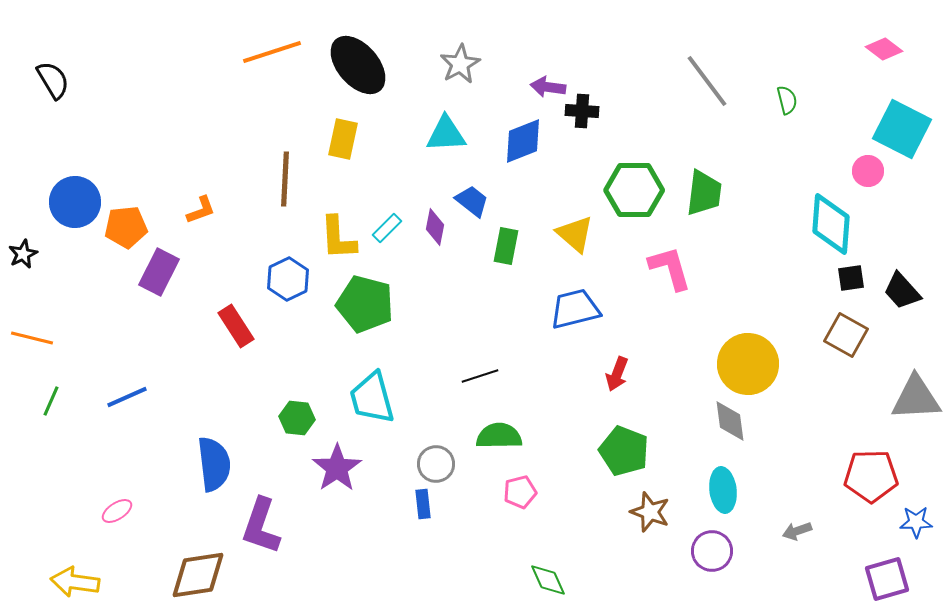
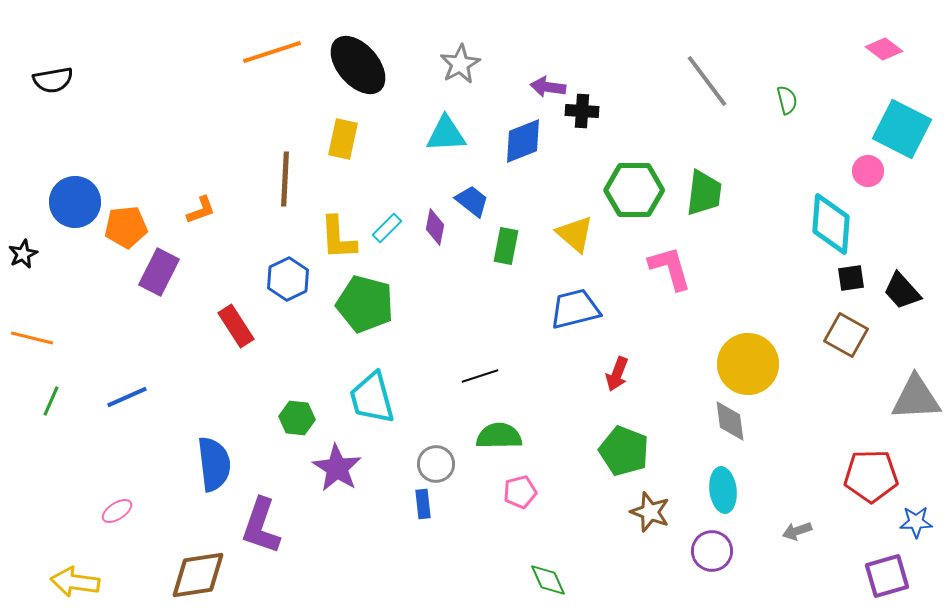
black semicircle at (53, 80): rotated 111 degrees clockwise
purple star at (337, 468): rotated 6 degrees counterclockwise
purple square at (887, 579): moved 3 px up
